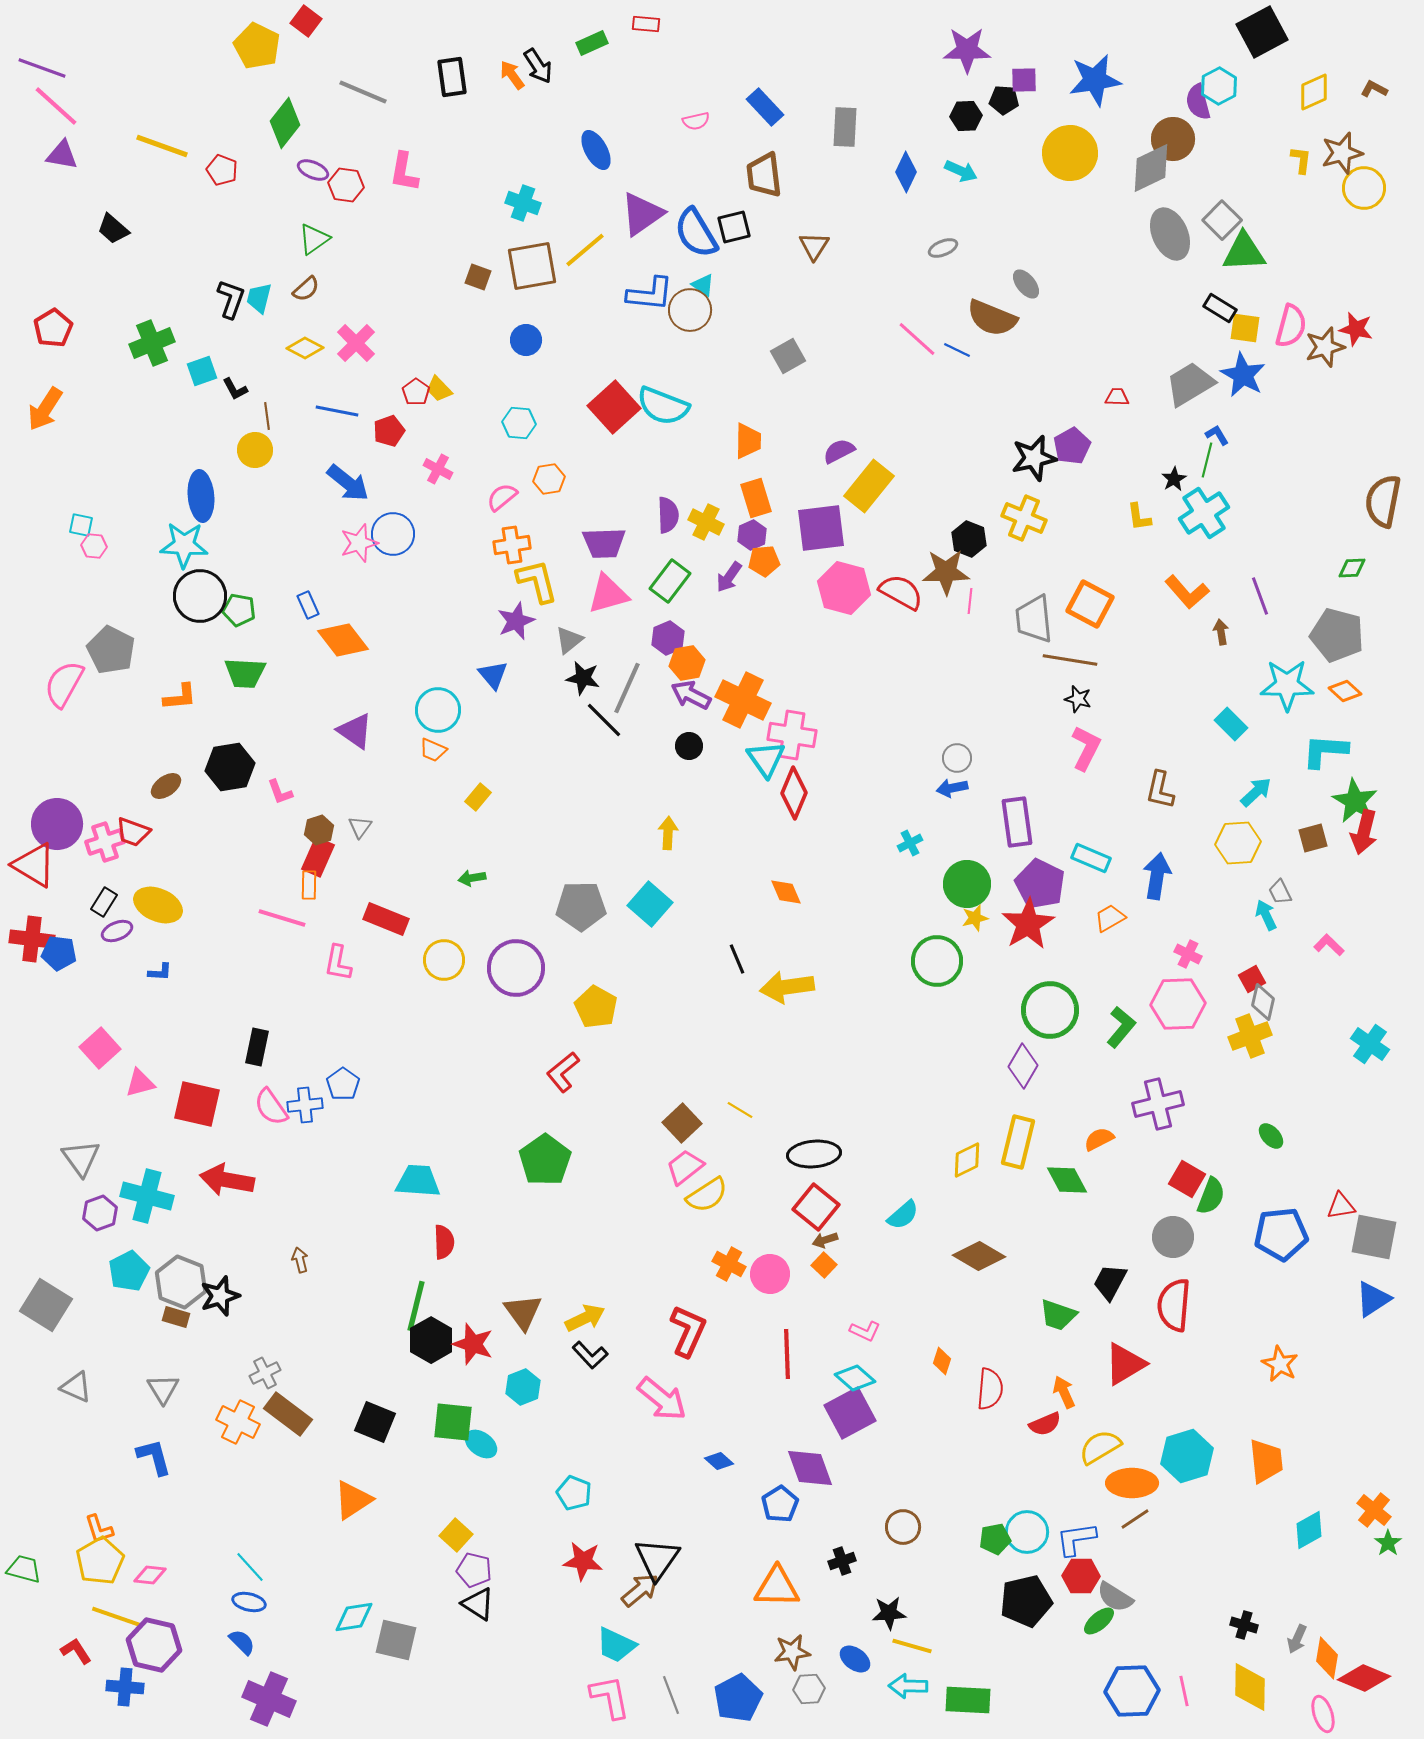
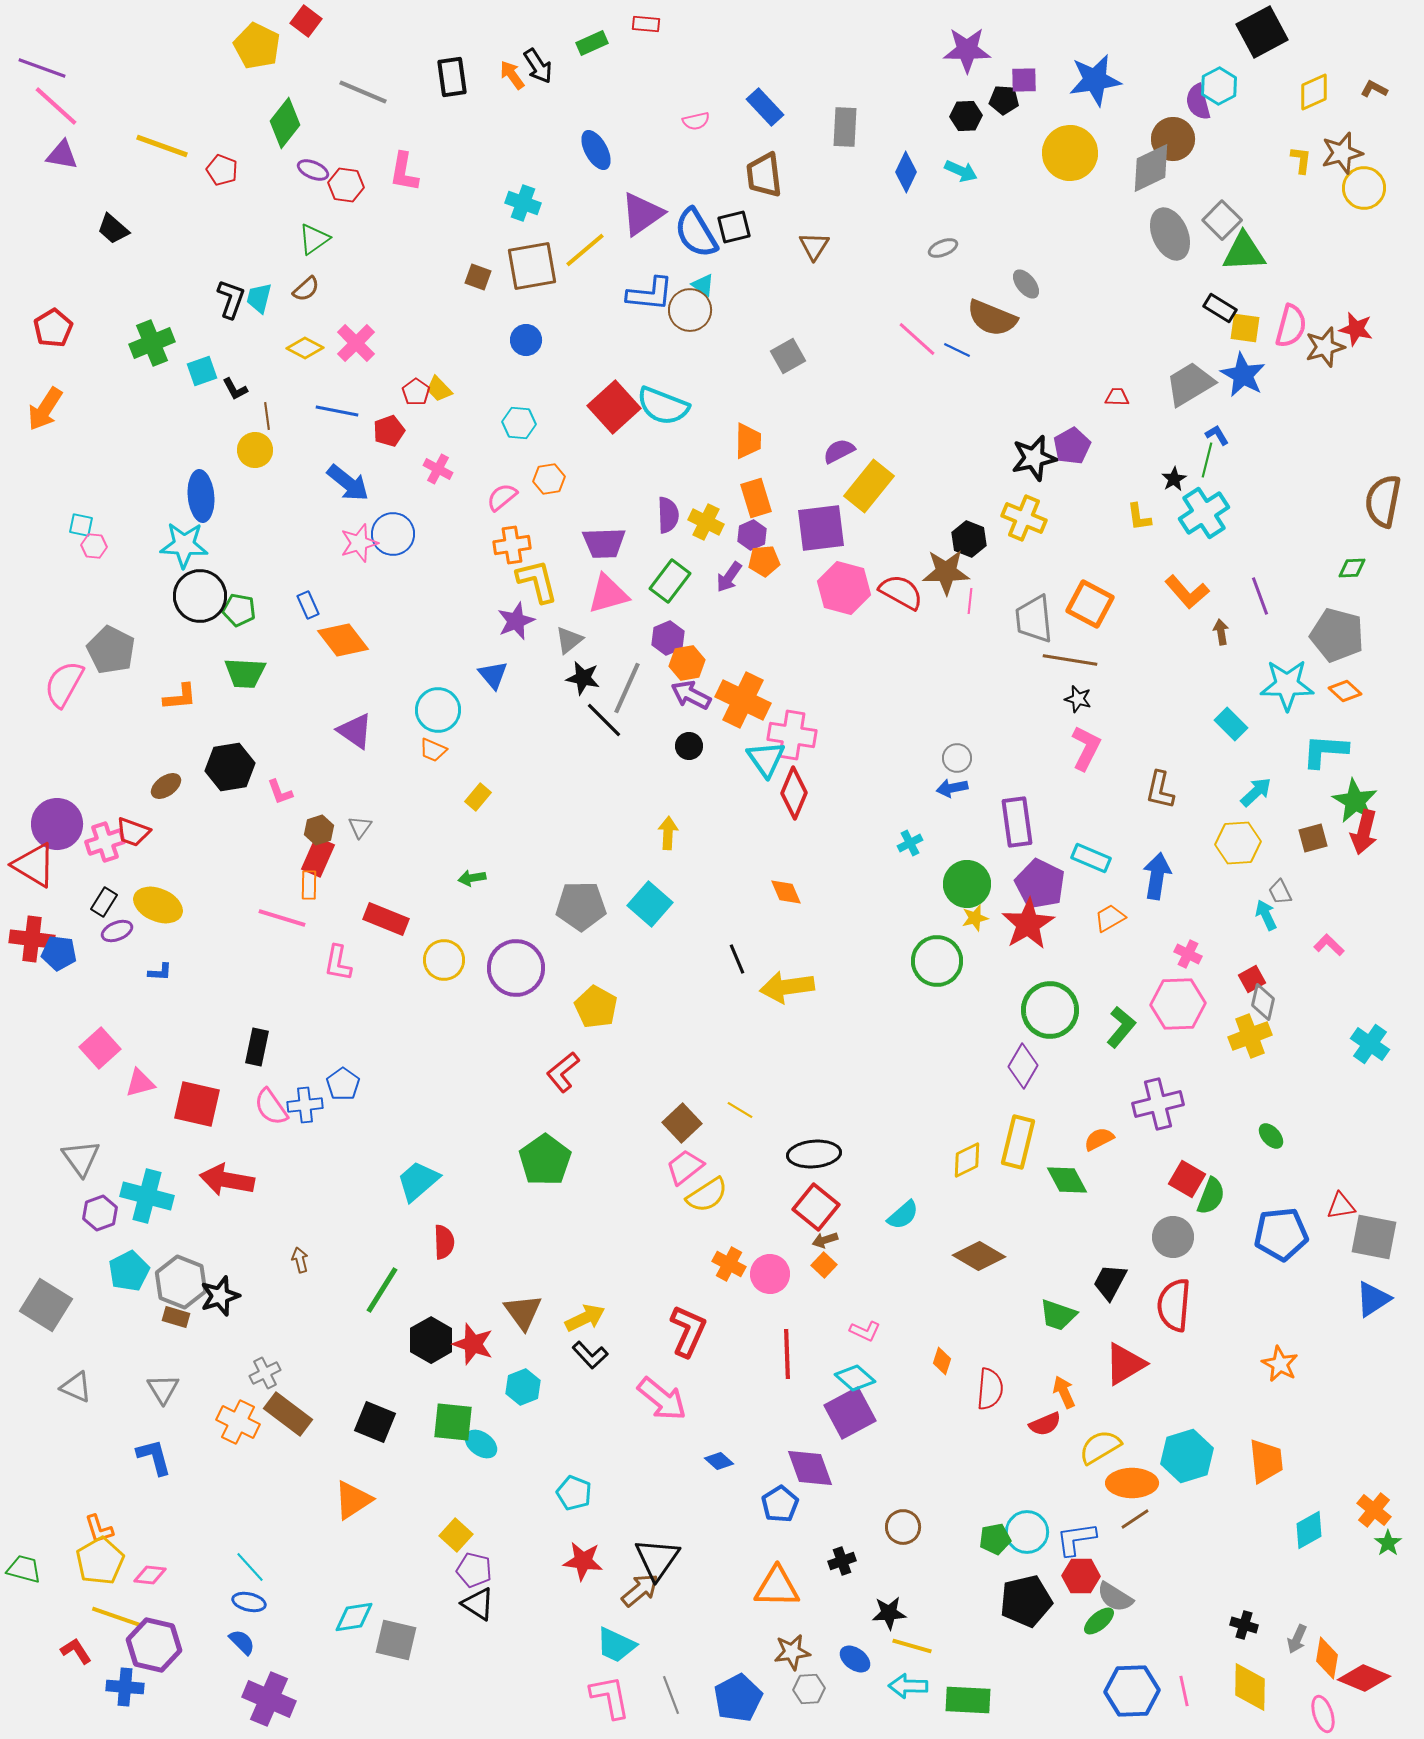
cyan trapezoid at (418, 1181): rotated 45 degrees counterclockwise
green line at (416, 1306): moved 34 px left, 16 px up; rotated 18 degrees clockwise
